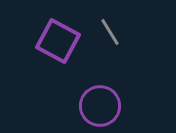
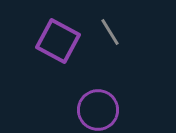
purple circle: moved 2 px left, 4 px down
